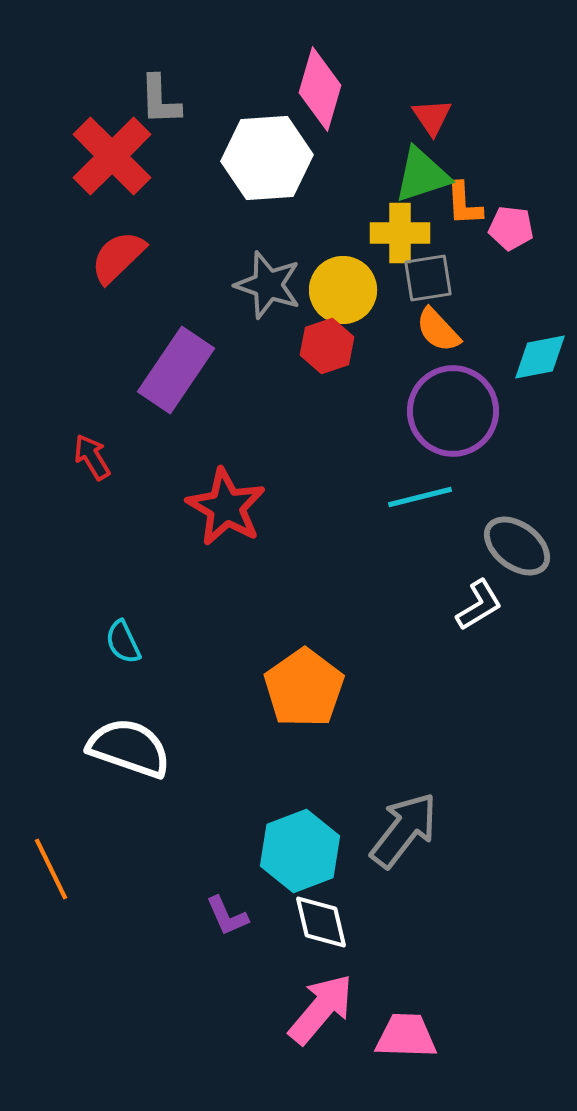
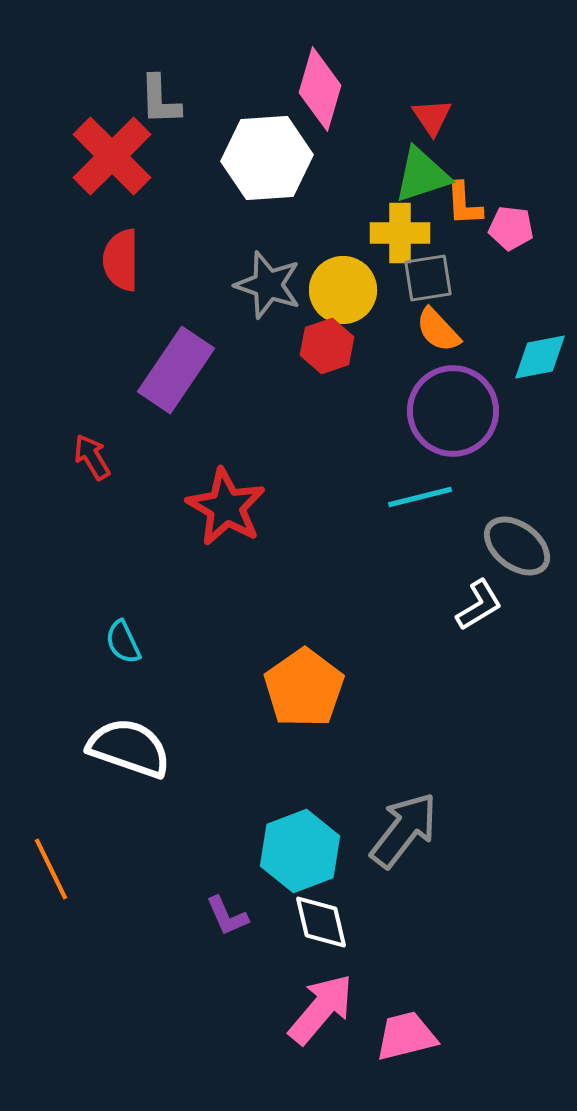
red semicircle: moved 3 px right, 3 px down; rotated 46 degrees counterclockwise
pink trapezoid: rotated 16 degrees counterclockwise
